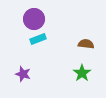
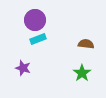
purple circle: moved 1 px right, 1 px down
purple star: moved 6 px up
